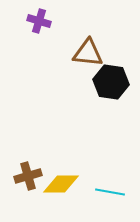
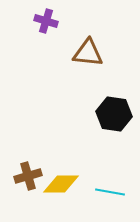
purple cross: moved 7 px right
black hexagon: moved 3 px right, 32 px down
